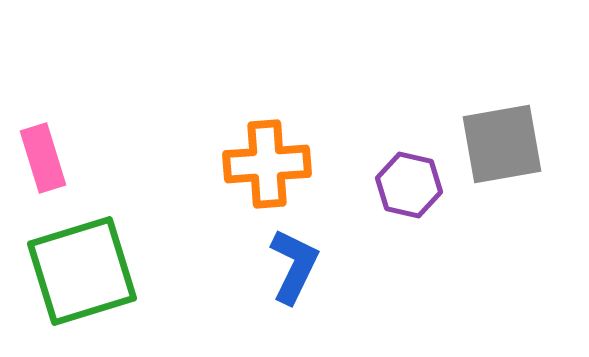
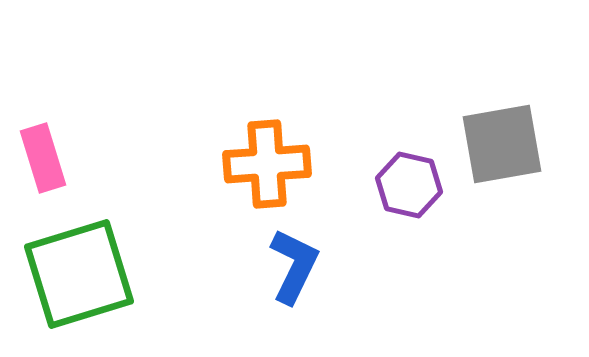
green square: moved 3 px left, 3 px down
